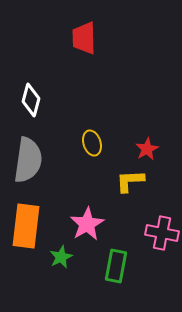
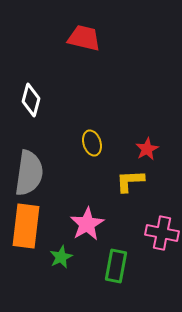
red trapezoid: rotated 104 degrees clockwise
gray semicircle: moved 1 px right, 13 px down
